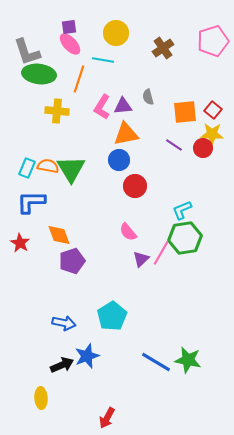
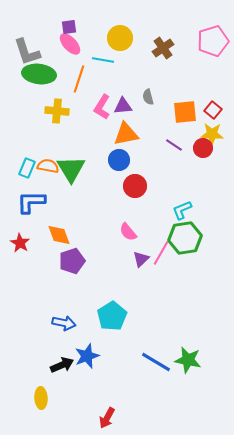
yellow circle at (116, 33): moved 4 px right, 5 px down
